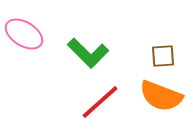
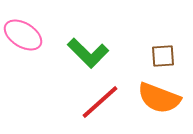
pink ellipse: moved 1 px left, 1 px down
orange semicircle: moved 2 px left, 2 px down
